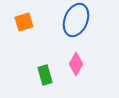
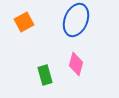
orange square: rotated 12 degrees counterclockwise
pink diamond: rotated 15 degrees counterclockwise
